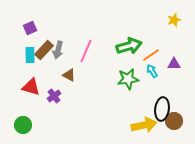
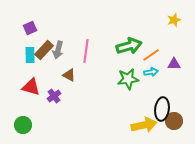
pink line: rotated 15 degrees counterclockwise
cyan arrow: moved 1 px left, 1 px down; rotated 112 degrees clockwise
